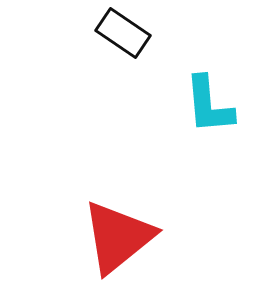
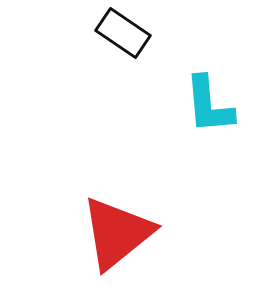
red triangle: moved 1 px left, 4 px up
